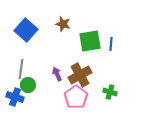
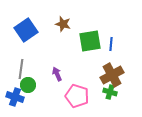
blue square: rotated 15 degrees clockwise
brown cross: moved 32 px right
pink pentagon: moved 1 px right, 1 px up; rotated 20 degrees counterclockwise
